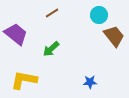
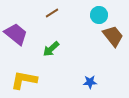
brown trapezoid: moved 1 px left
